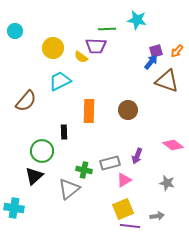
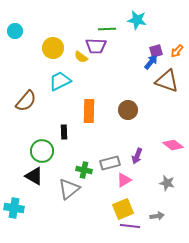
black triangle: rotated 48 degrees counterclockwise
